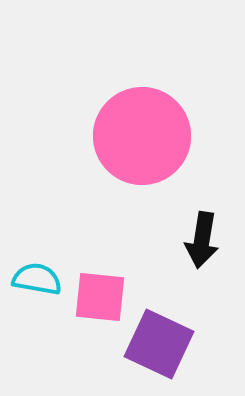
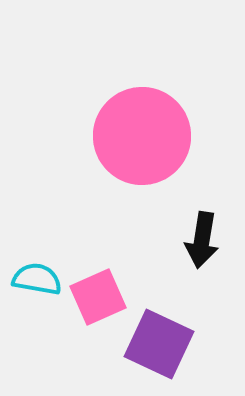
pink square: moved 2 px left; rotated 30 degrees counterclockwise
